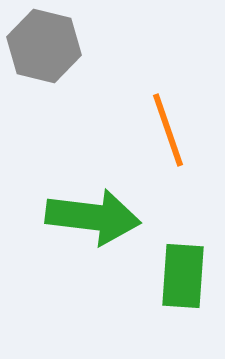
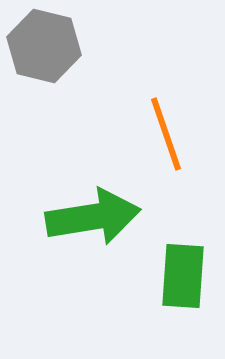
orange line: moved 2 px left, 4 px down
green arrow: rotated 16 degrees counterclockwise
